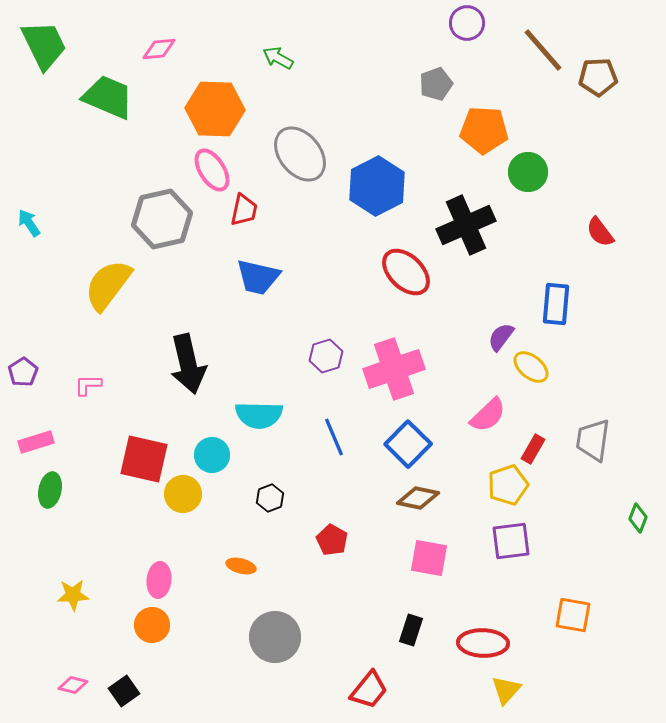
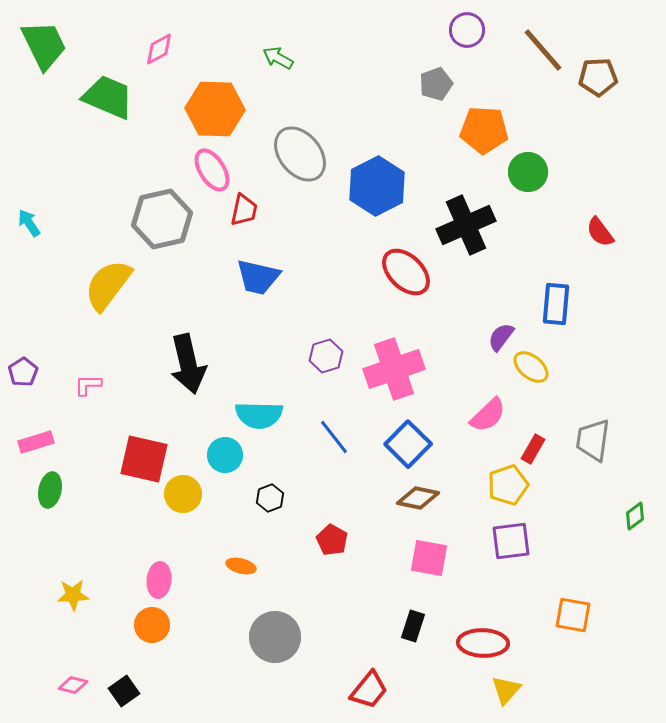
purple circle at (467, 23): moved 7 px down
pink diamond at (159, 49): rotated 24 degrees counterclockwise
blue line at (334, 437): rotated 15 degrees counterclockwise
cyan circle at (212, 455): moved 13 px right
green diamond at (638, 518): moved 3 px left, 2 px up; rotated 32 degrees clockwise
black rectangle at (411, 630): moved 2 px right, 4 px up
